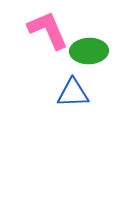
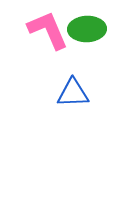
green ellipse: moved 2 px left, 22 px up
